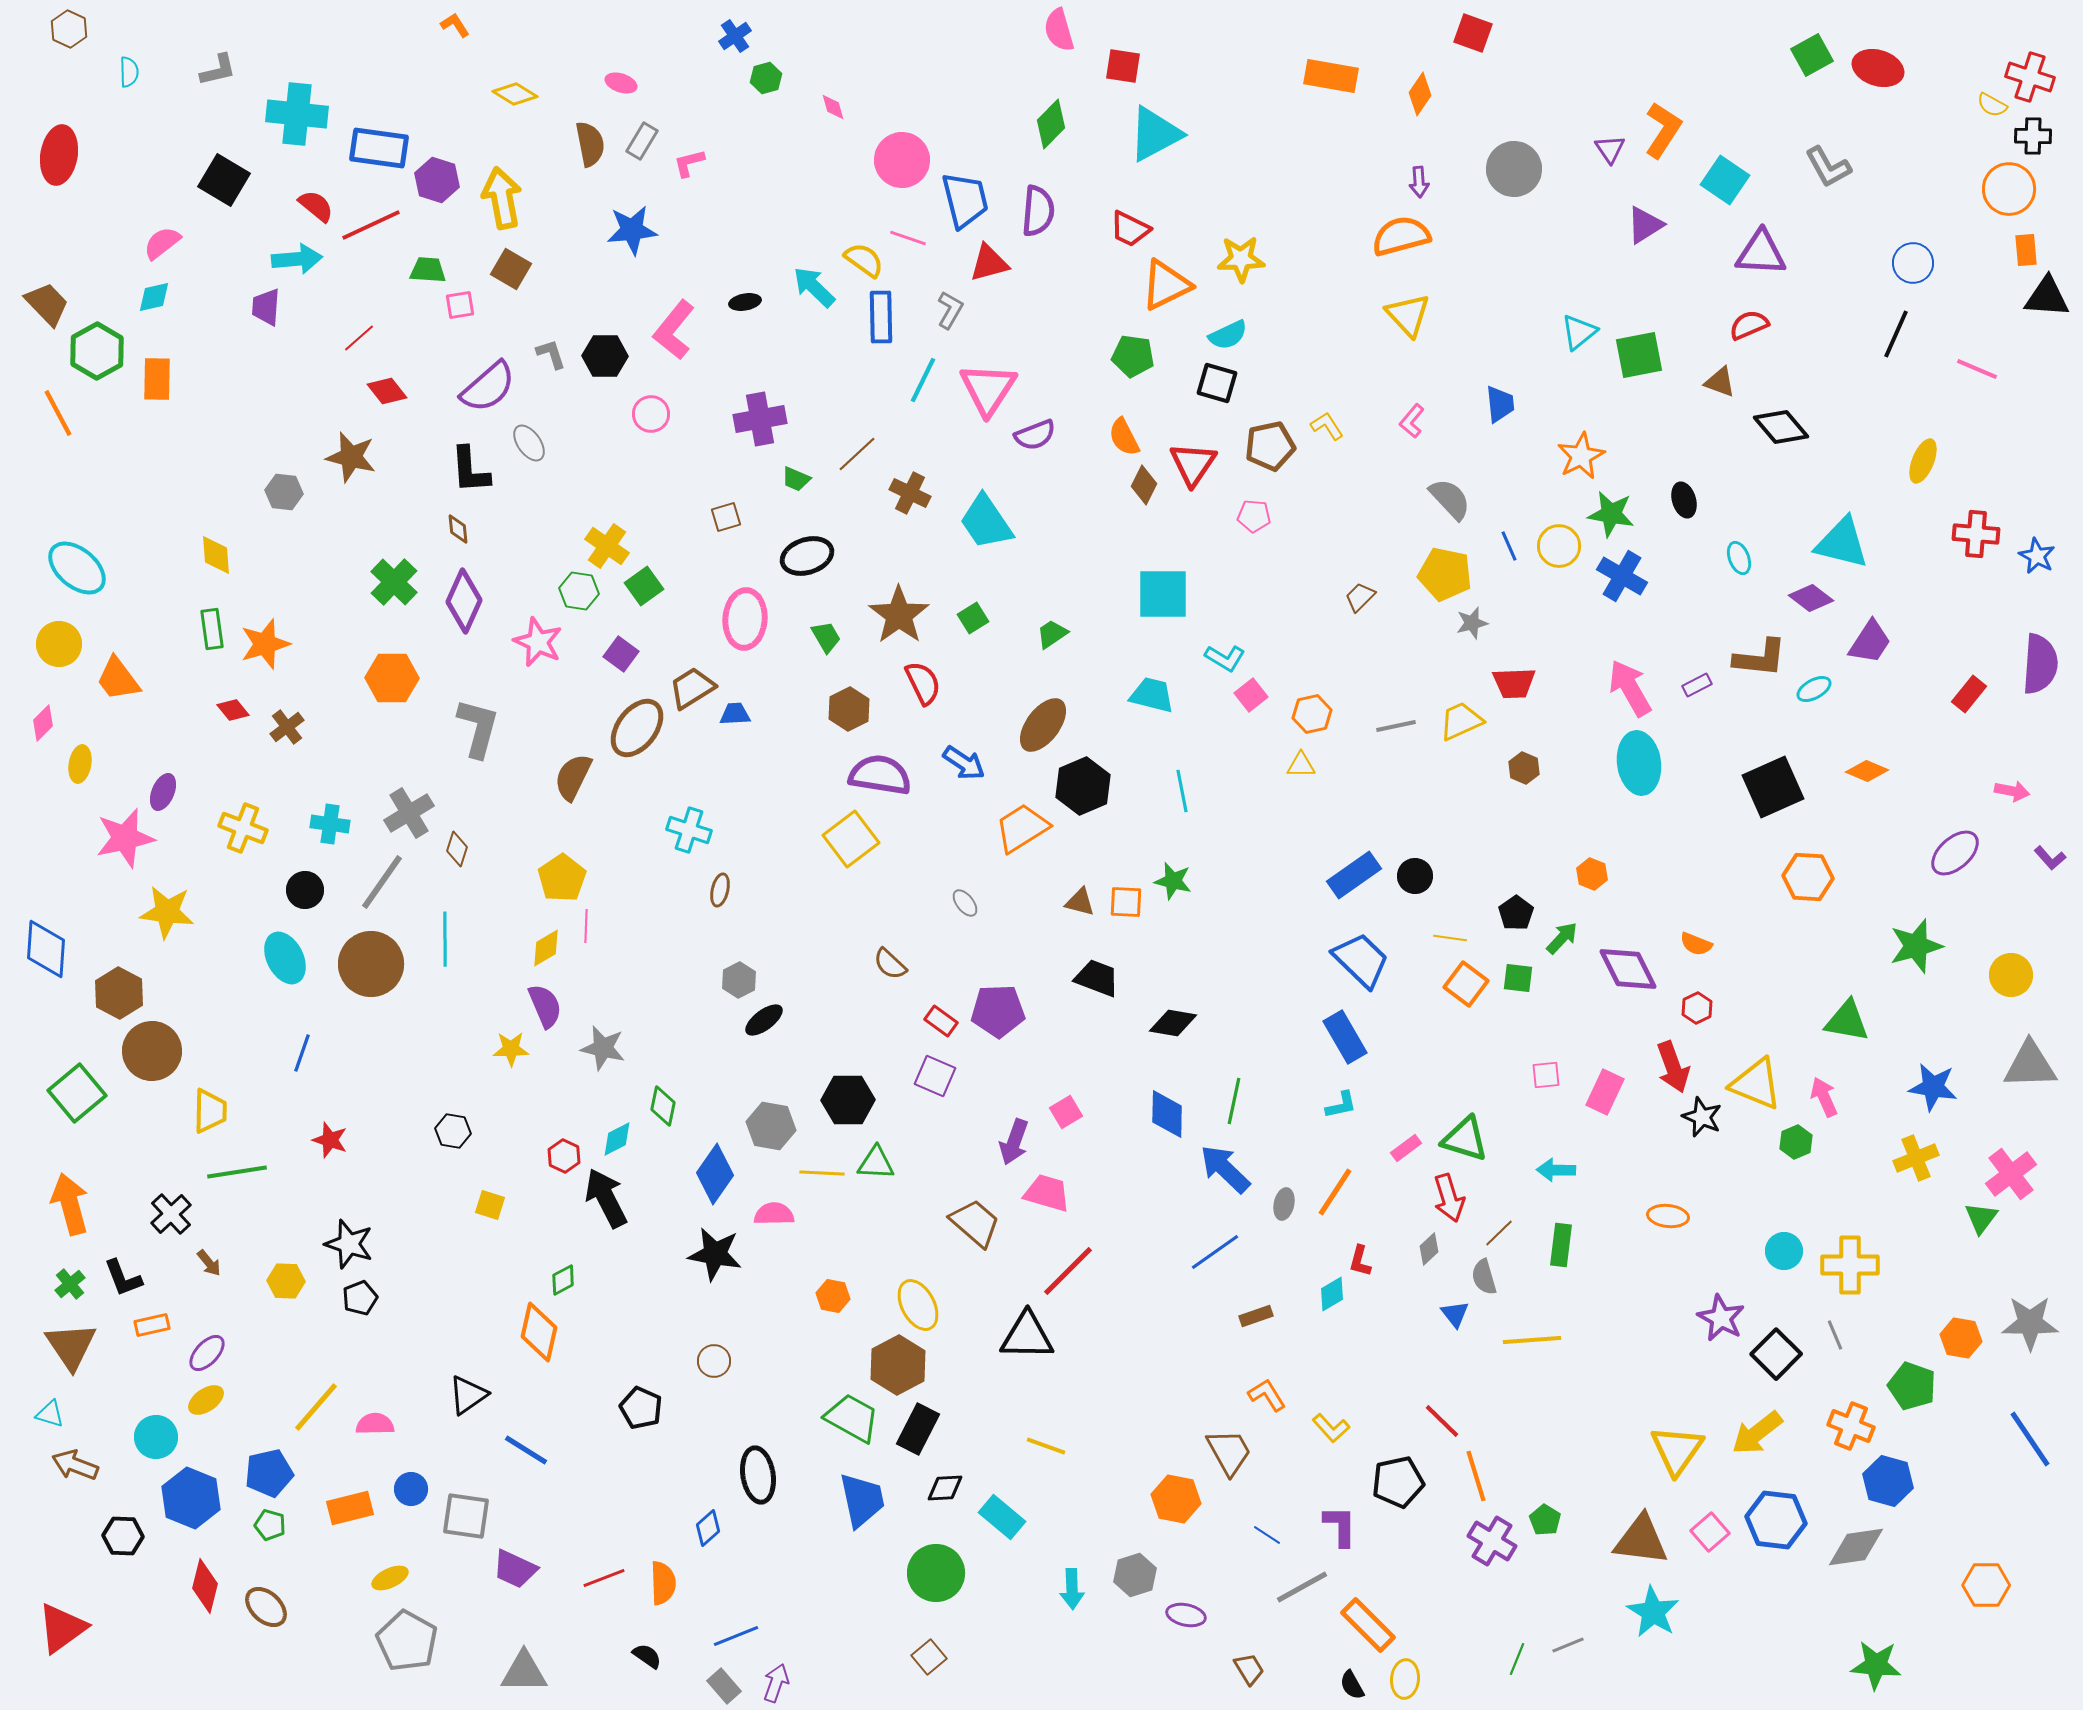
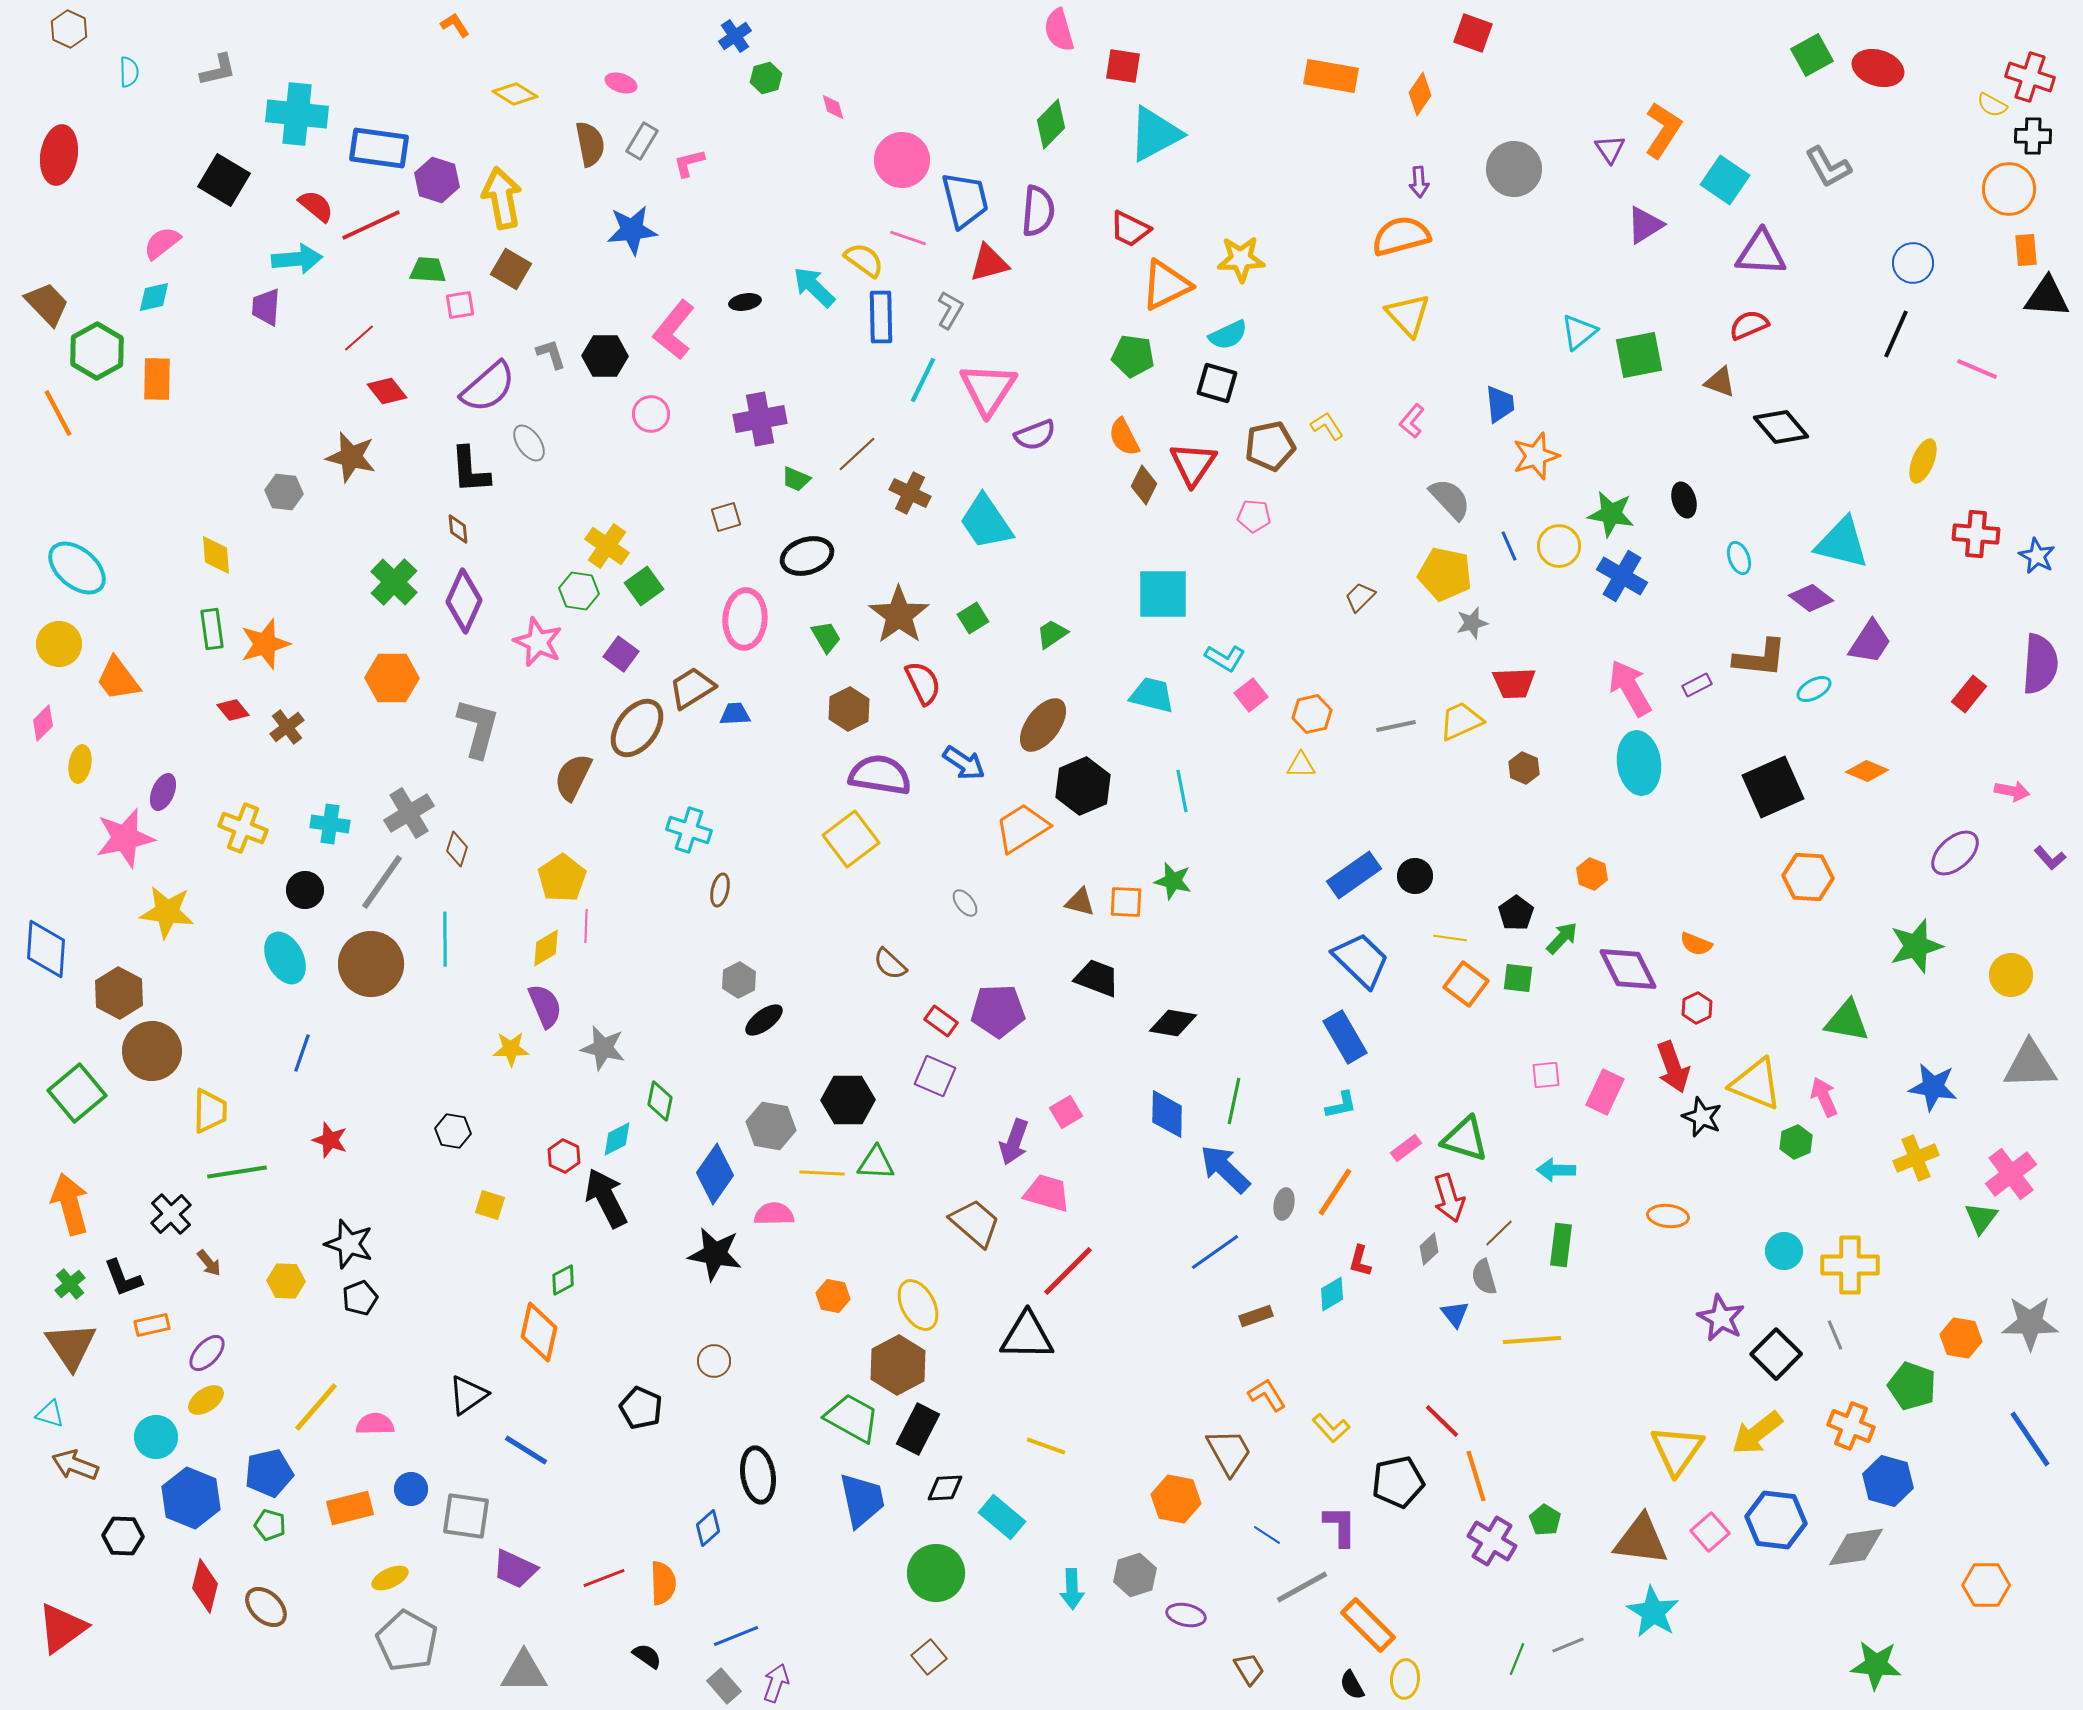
orange star at (1581, 456): moved 45 px left; rotated 9 degrees clockwise
green diamond at (663, 1106): moved 3 px left, 5 px up
